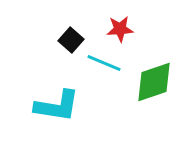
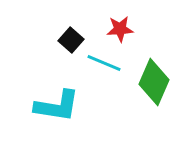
green diamond: rotated 48 degrees counterclockwise
